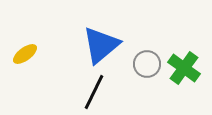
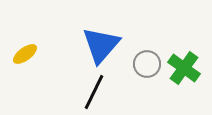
blue triangle: rotated 9 degrees counterclockwise
